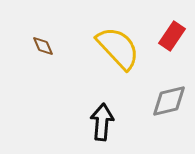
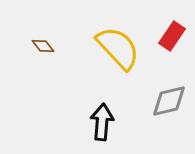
brown diamond: rotated 15 degrees counterclockwise
